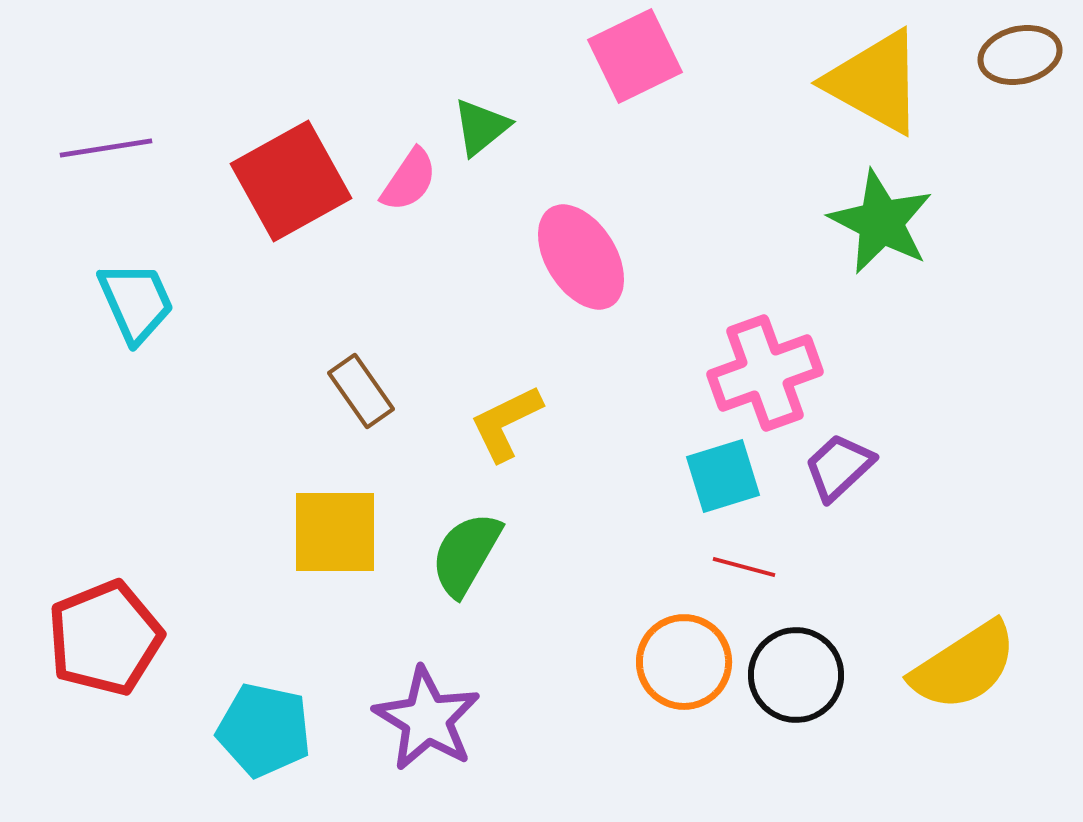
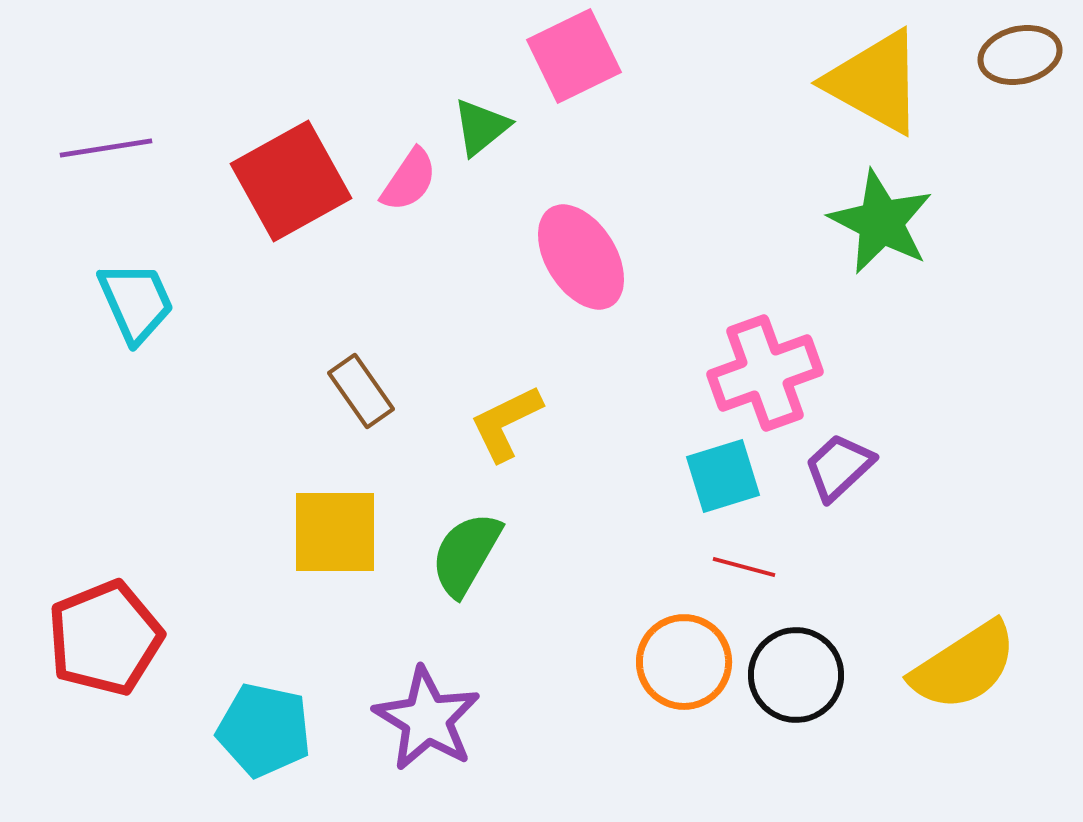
pink square: moved 61 px left
